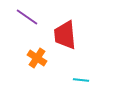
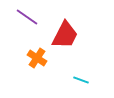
red trapezoid: rotated 148 degrees counterclockwise
cyan line: rotated 14 degrees clockwise
